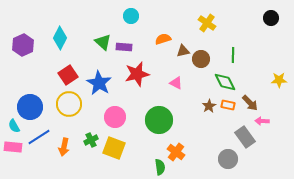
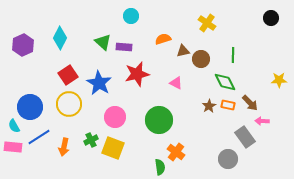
yellow square: moved 1 px left
